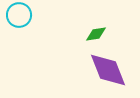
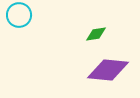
purple diamond: rotated 63 degrees counterclockwise
